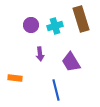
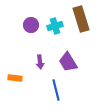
purple arrow: moved 8 px down
purple trapezoid: moved 3 px left
